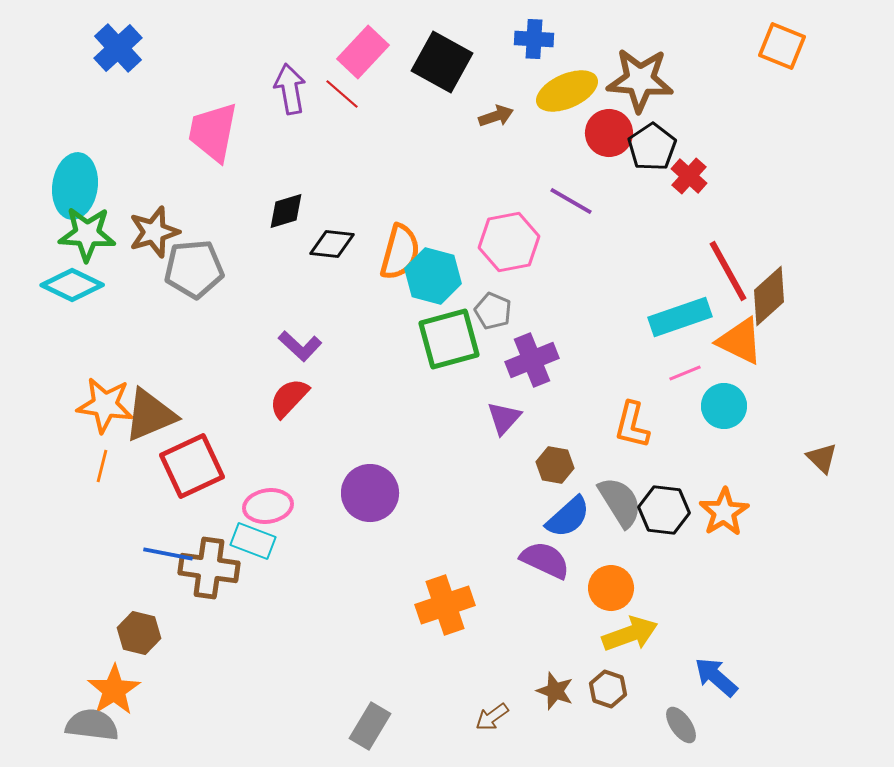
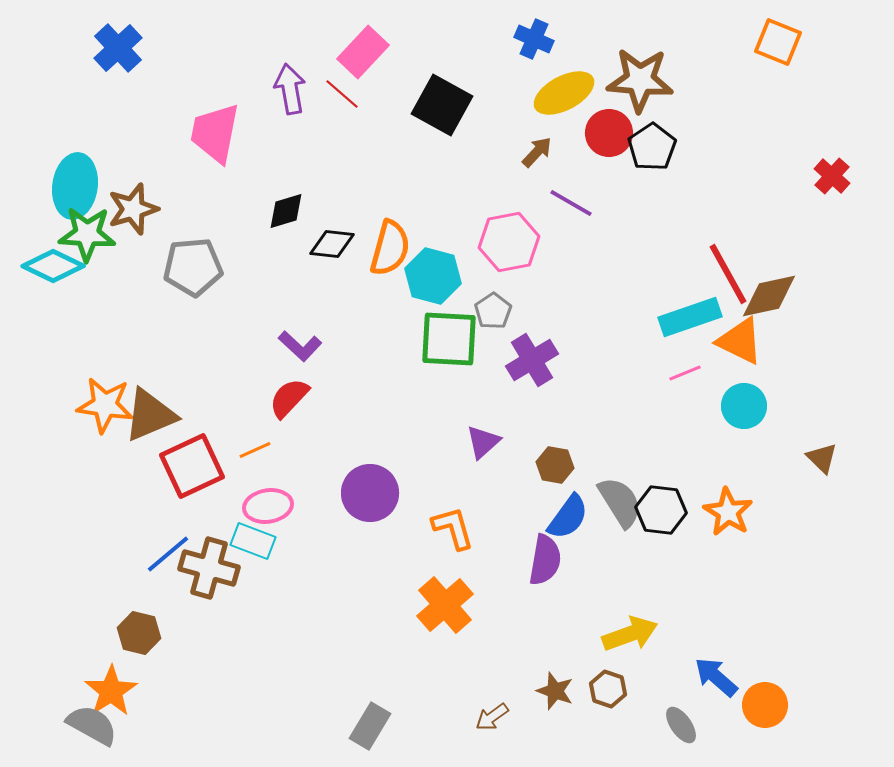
blue cross at (534, 39): rotated 21 degrees clockwise
orange square at (782, 46): moved 4 px left, 4 px up
black square at (442, 62): moved 43 px down
yellow ellipse at (567, 91): moved 3 px left, 2 px down; rotated 4 degrees counterclockwise
brown arrow at (496, 116): moved 41 px right, 36 px down; rotated 28 degrees counterclockwise
pink trapezoid at (213, 132): moved 2 px right, 1 px down
red cross at (689, 176): moved 143 px right
purple line at (571, 201): moved 2 px down
brown star at (154, 232): moved 21 px left, 23 px up
orange semicircle at (400, 252): moved 10 px left, 4 px up
gray pentagon at (194, 269): moved 1 px left, 2 px up
red line at (728, 271): moved 3 px down
cyan diamond at (72, 285): moved 19 px left, 19 px up
brown diamond at (769, 296): rotated 30 degrees clockwise
gray pentagon at (493, 311): rotated 15 degrees clockwise
cyan rectangle at (680, 317): moved 10 px right
green square at (449, 339): rotated 18 degrees clockwise
purple cross at (532, 360): rotated 9 degrees counterclockwise
cyan circle at (724, 406): moved 20 px right
purple triangle at (504, 418): moved 21 px left, 24 px down; rotated 6 degrees clockwise
orange L-shape at (632, 425): moved 179 px left, 103 px down; rotated 150 degrees clockwise
orange line at (102, 466): moved 153 px right, 16 px up; rotated 52 degrees clockwise
black hexagon at (664, 510): moved 3 px left
orange star at (724, 512): moved 4 px right; rotated 9 degrees counterclockwise
blue semicircle at (568, 517): rotated 12 degrees counterclockwise
blue line at (168, 554): rotated 51 degrees counterclockwise
purple semicircle at (545, 560): rotated 75 degrees clockwise
brown cross at (209, 568): rotated 8 degrees clockwise
orange circle at (611, 588): moved 154 px right, 117 px down
orange cross at (445, 605): rotated 22 degrees counterclockwise
orange star at (114, 690): moved 3 px left, 1 px down
gray semicircle at (92, 725): rotated 22 degrees clockwise
